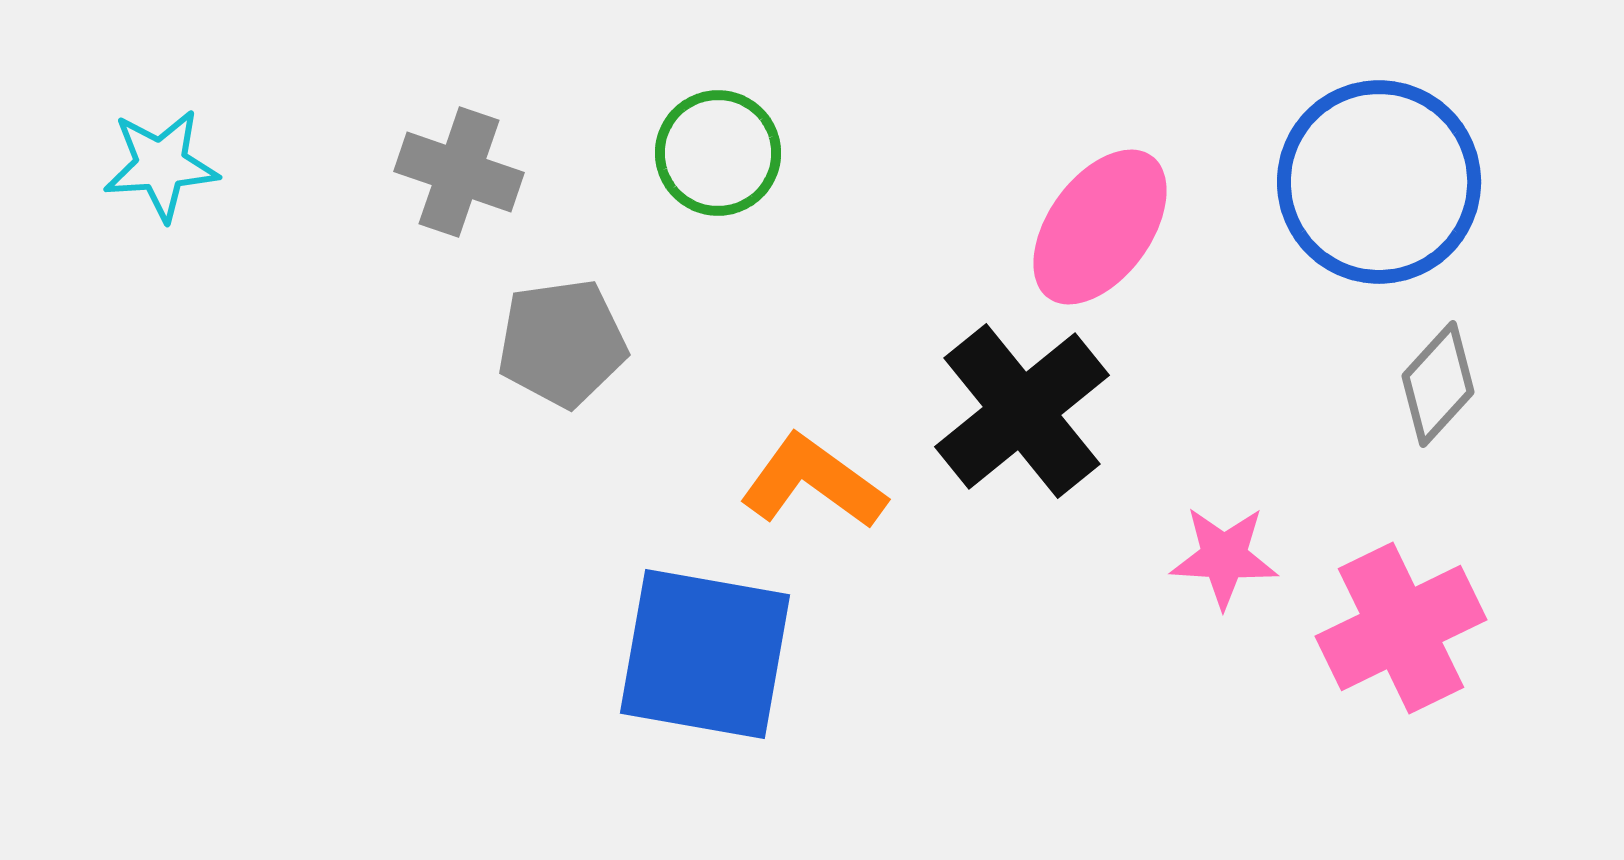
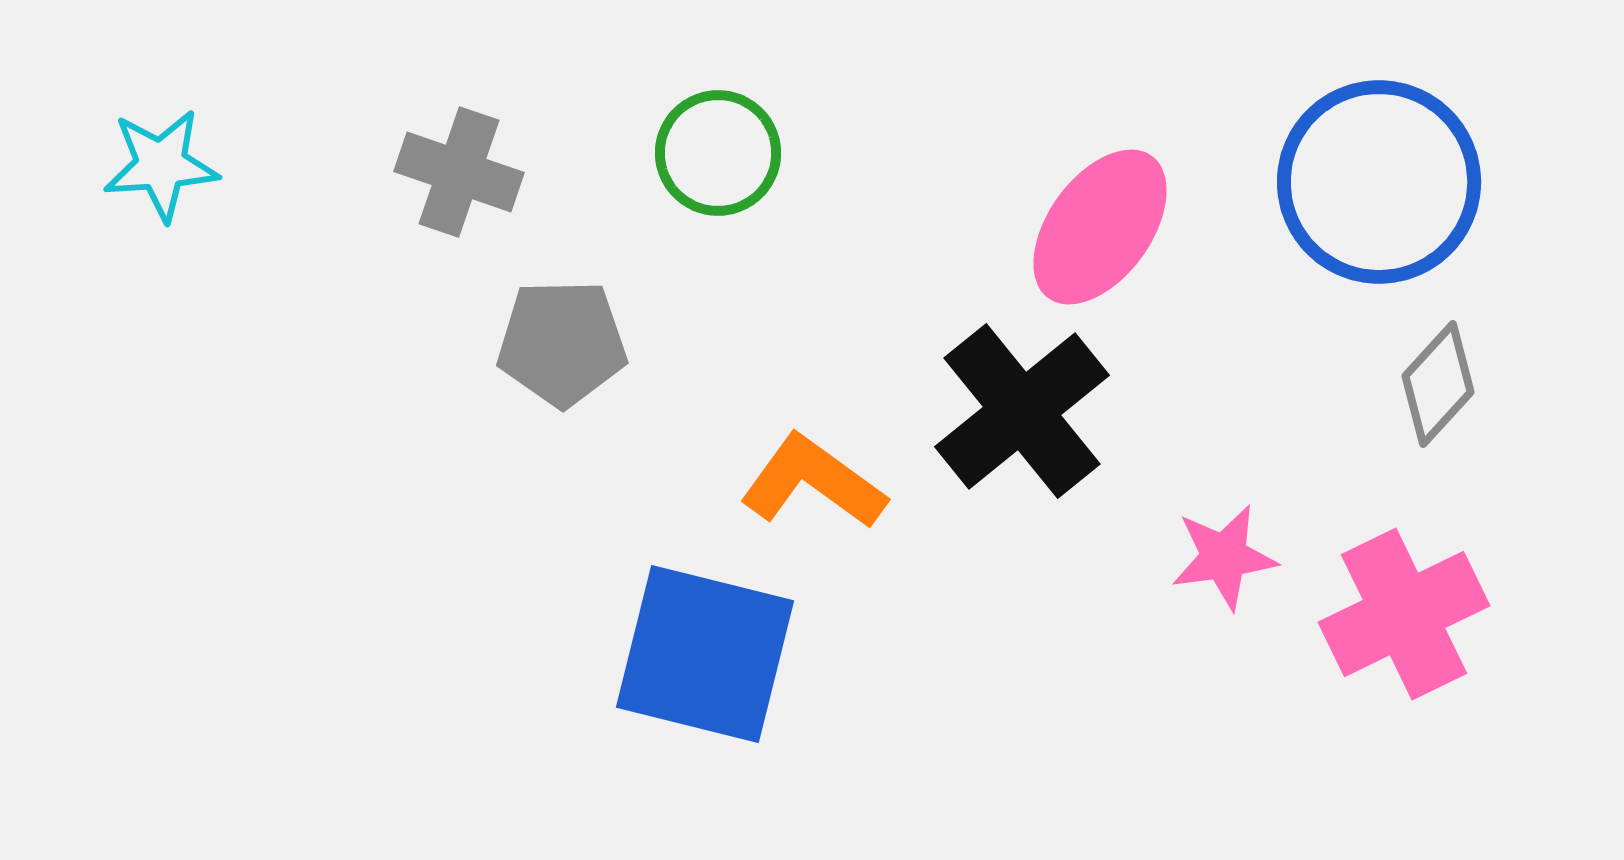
gray pentagon: rotated 7 degrees clockwise
pink star: rotated 11 degrees counterclockwise
pink cross: moved 3 px right, 14 px up
blue square: rotated 4 degrees clockwise
